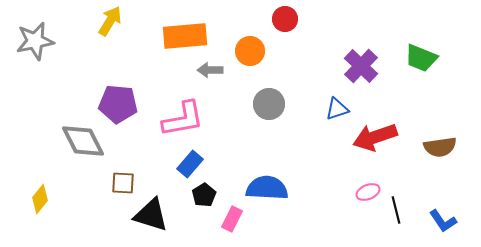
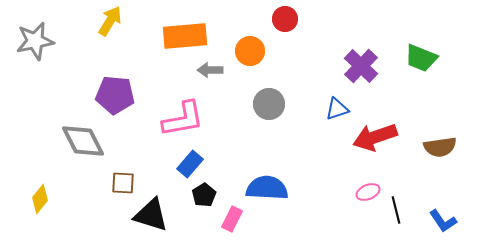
purple pentagon: moved 3 px left, 9 px up
